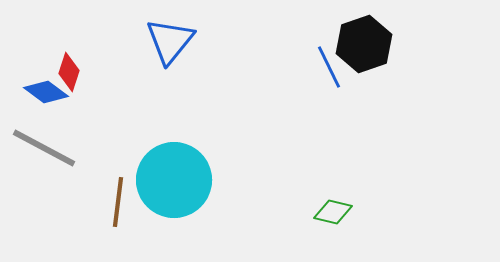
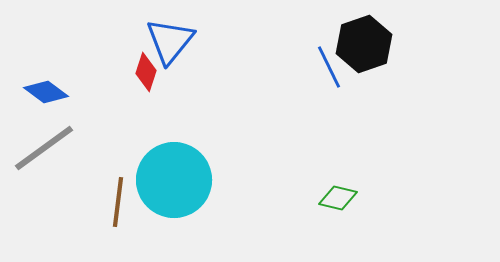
red diamond: moved 77 px right
gray line: rotated 64 degrees counterclockwise
green diamond: moved 5 px right, 14 px up
